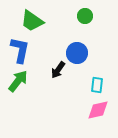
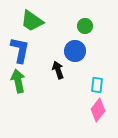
green circle: moved 10 px down
blue circle: moved 2 px left, 2 px up
black arrow: rotated 126 degrees clockwise
green arrow: rotated 50 degrees counterclockwise
pink diamond: rotated 40 degrees counterclockwise
